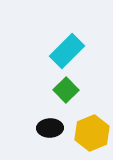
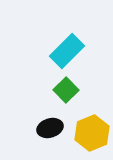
black ellipse: rotated 15 degrees counterclockwise
